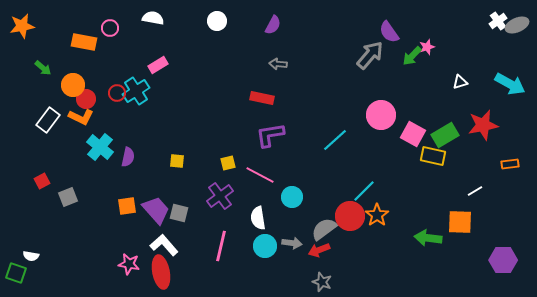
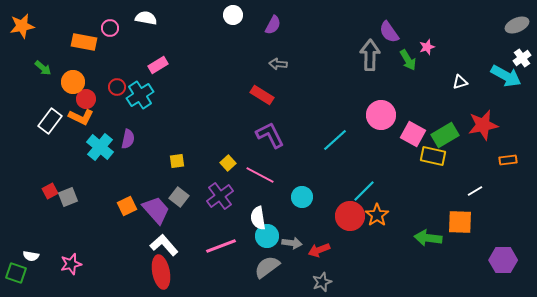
white semicircle at (153, 18): moved 7 px left
white circle at (217, 21): moved 16 px right, 6 px up
white cross at (498, 21): moved 24 px right, 37 px down
gray arrow at (370, 55): rotated 40 degrees counterclockwise
green arrow at (412, 56): moved 4 px left, 4 px down; rotated 75 degrees counterclockwise
cyan arrow at (510, 84): moved 4 px left, 8 px up
orange circle at (73, 85): moved 3 px up
cyan cross at (136, 91): moved 4 px right, 4 px down
red circle at (117, 93): moved 6 px up
red rectangle at (262, 98): moved 3 px up; rotated 20 degrees clockwise
white rectangle at (48, 120): moved 2 px right, 1 px down
purple L-shape at (270, 135): rotated 72 degrees clockwise
purple semicircle at (128, 157): moved 18 px up
yellow square at (177, 161): rotated 14 degrees counterclockwise
yellow square at (228, 163): rotated 28 degrees counterclockwise
orange rectangle at (510, 164): moved 2 px left, 4 px up
red square at (42, 181): moved 8 px right, 10 px down
cyan circle at (292, 197): moved 10 px right
orange square at (127, 206): rotated 18 degrees counterclockwise
gray square at (179, 213): moved 16 px up; rotated 24 degrees clockwise
gray semicircle at (324, 229): moved 57 px left, 38 px down
pink line at (221, 246): rotated 56 degrees clockwise
cyan circle at (265, 246): moved 2 px right, 10 px up
pink star at (129, 264): moved 58 px left; rotated 25 degrees counterclockwise
gray star at (322, 282): rotated 30 degrees clockwise
